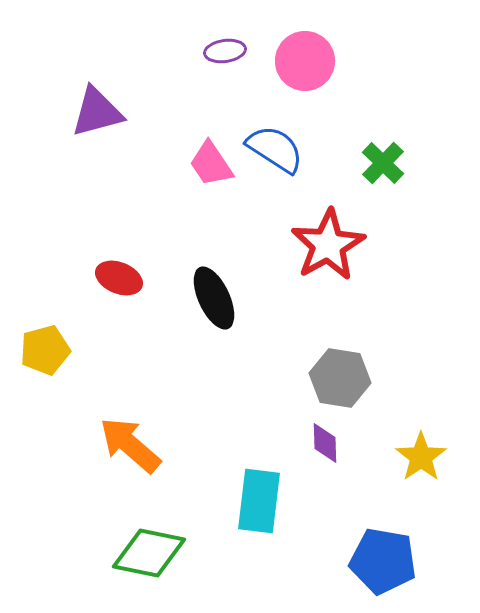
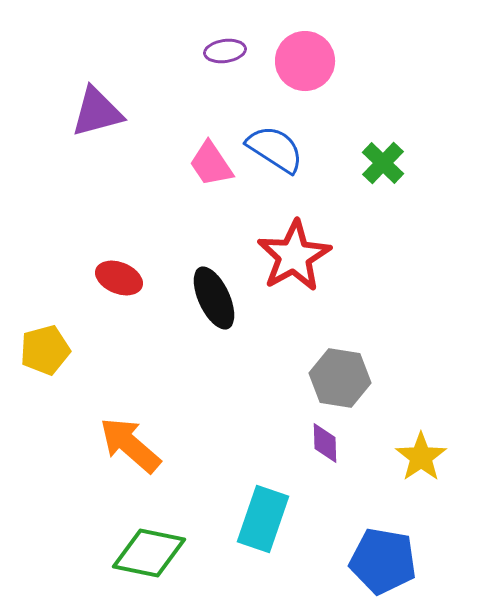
red star: moved 34 px left, 11 px down
cyan rectangle: moved 4 px right, 18 px down; rotated 12 degrees clockwise
